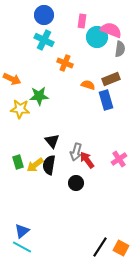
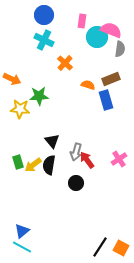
orange cross: rotated 21 degrees clockwise
yellow arrow: moved 2 px left
